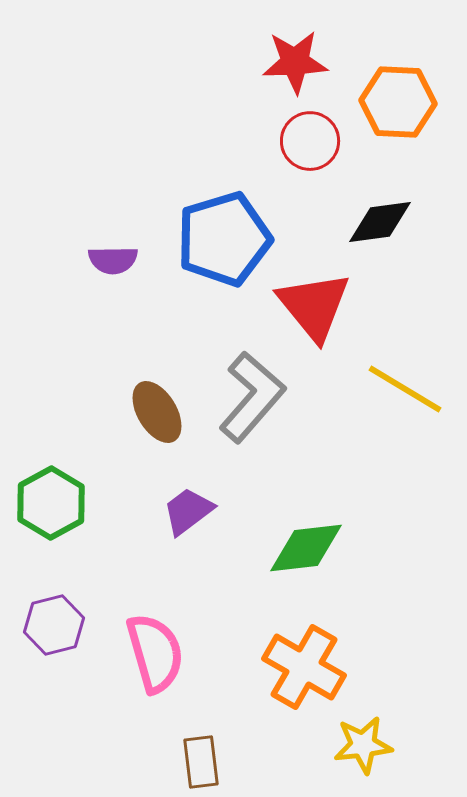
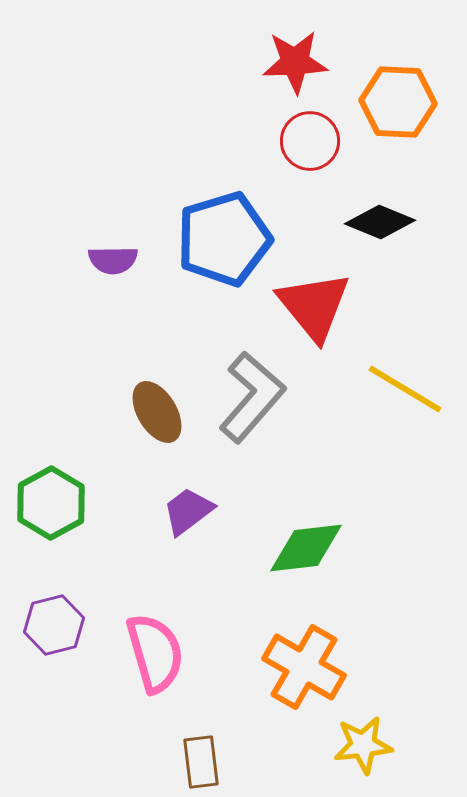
black diamond: rotated 30 degrees clockwise
